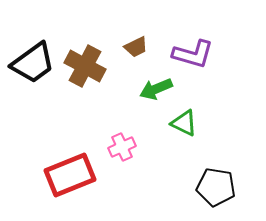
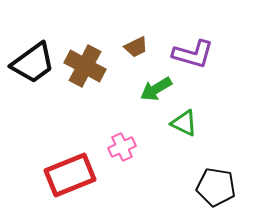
green arrow: rotated 8 degrees counterclockwise
